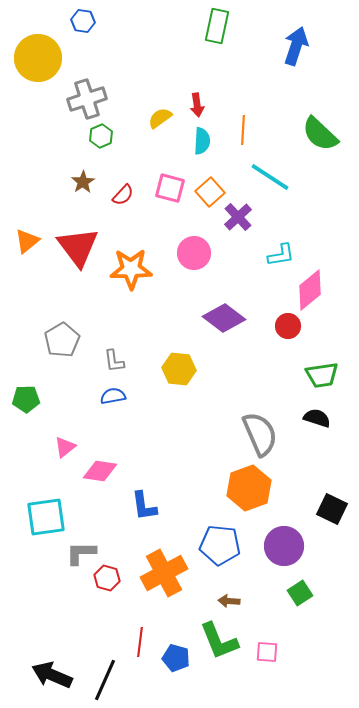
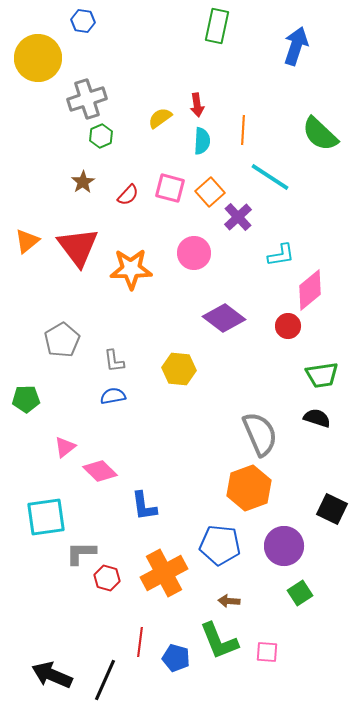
red semicircle at (123, 195): moved 5 px right
pink diamond at (100, 471): rotated 36 degrees clockwise
